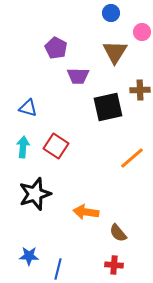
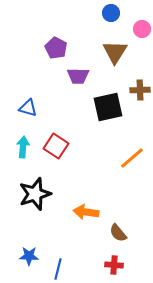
pink circle: moved 3 px up
